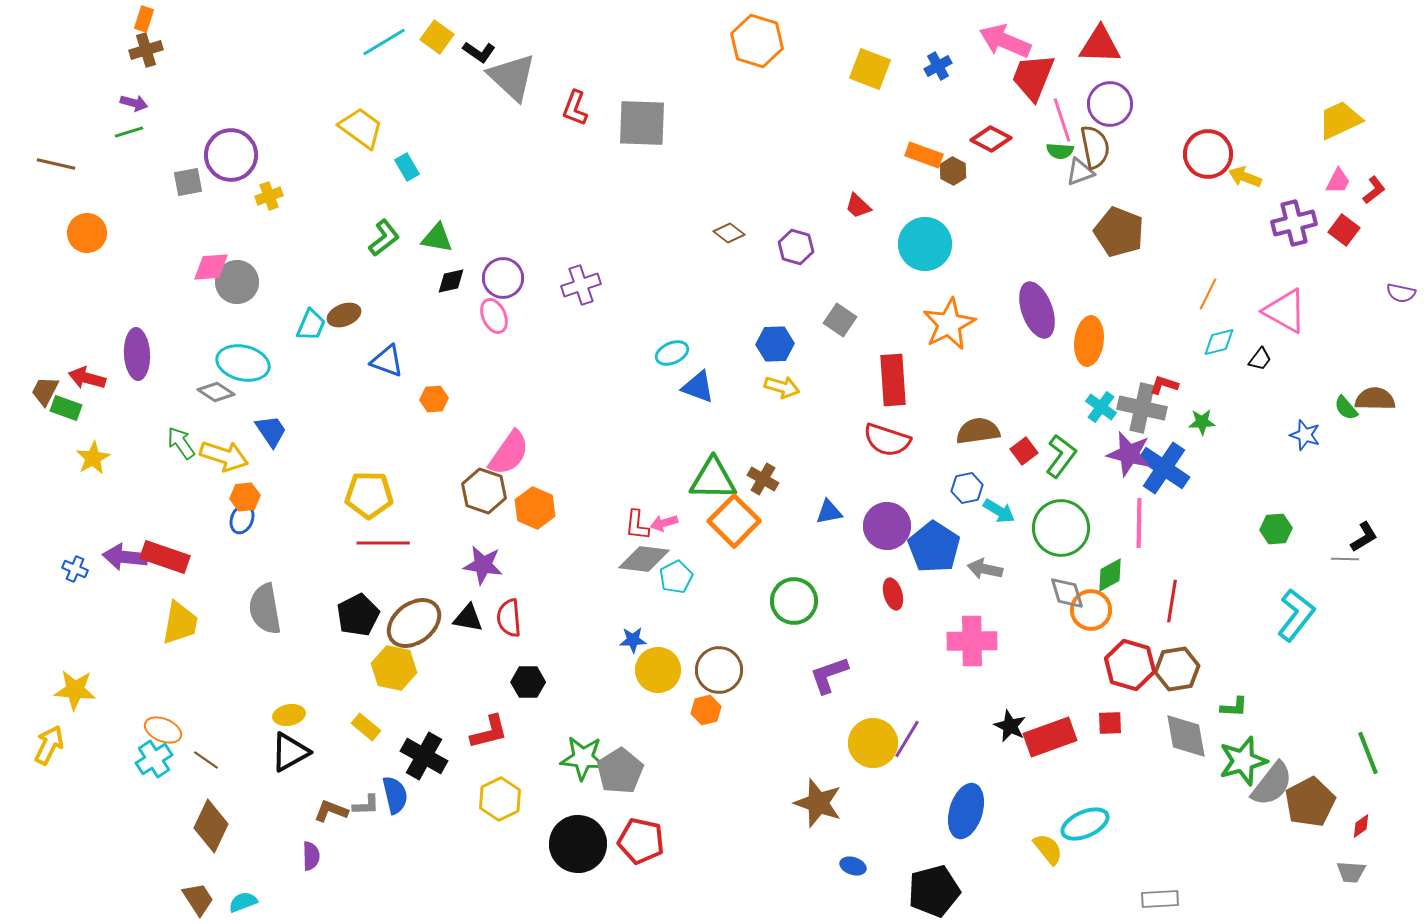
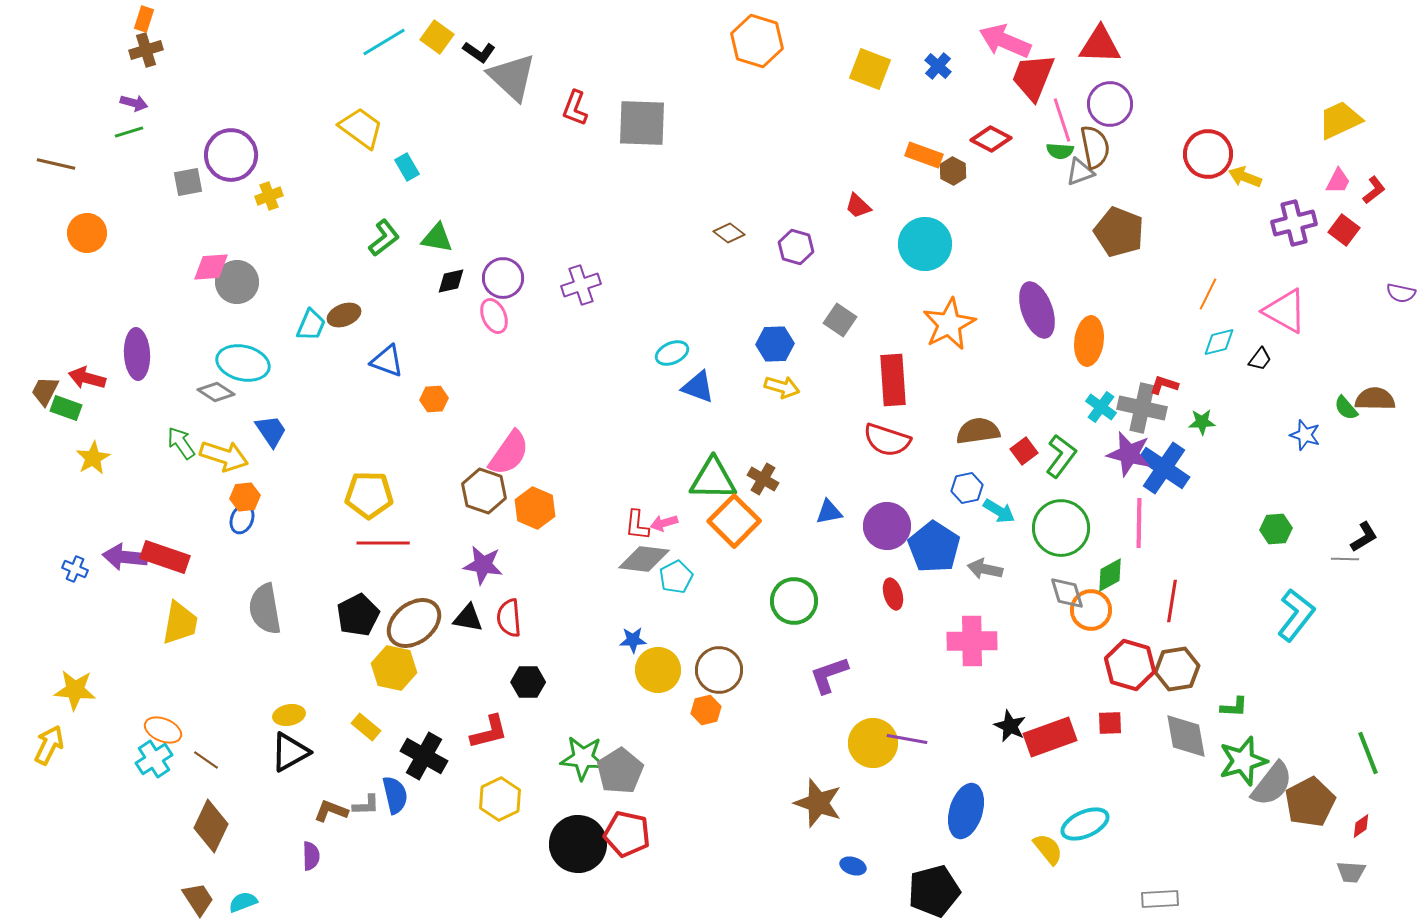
blue cross at (938, 66): rotated 20 degrees counterclockwise
purple line at (907, 739): rotated 69 degrees clockwise
red pentagon at (641, 841): moved 14 px left, 7 px up
